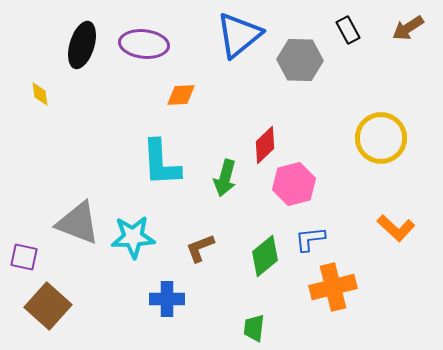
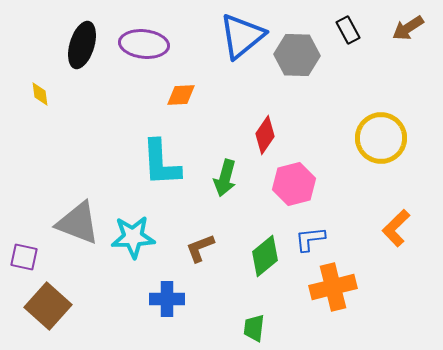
blue triangle: moved 3 px right, 1 px down
gray hexagon: moved 3 px left, 5 px up
red diamond: moved 10 px up; rotated 12 degrees counterclockwise
orange L-shape: rotated 93 degrees clockwise
